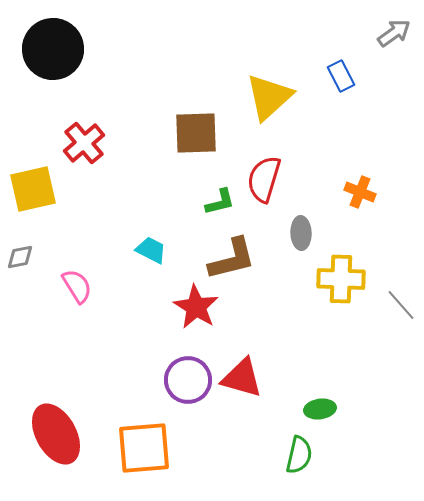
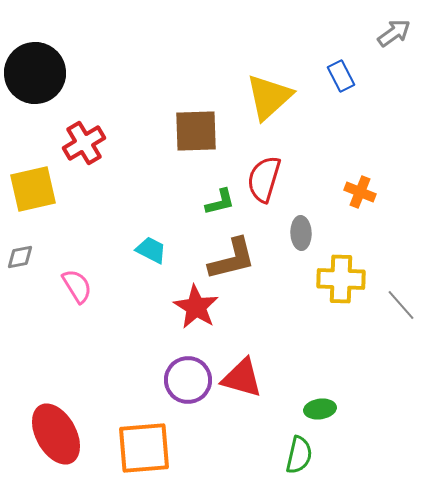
black circle: moved 18 px left, 24 px down
brown square: moved 2 px up
red cross: rotated 9 degrees clockwise
